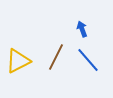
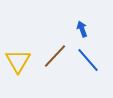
brown line: moved 1 px left, 1 px up; rotated 16 degrees clockwise
yellow triangle: rotated 32 degrees counterclockwise
